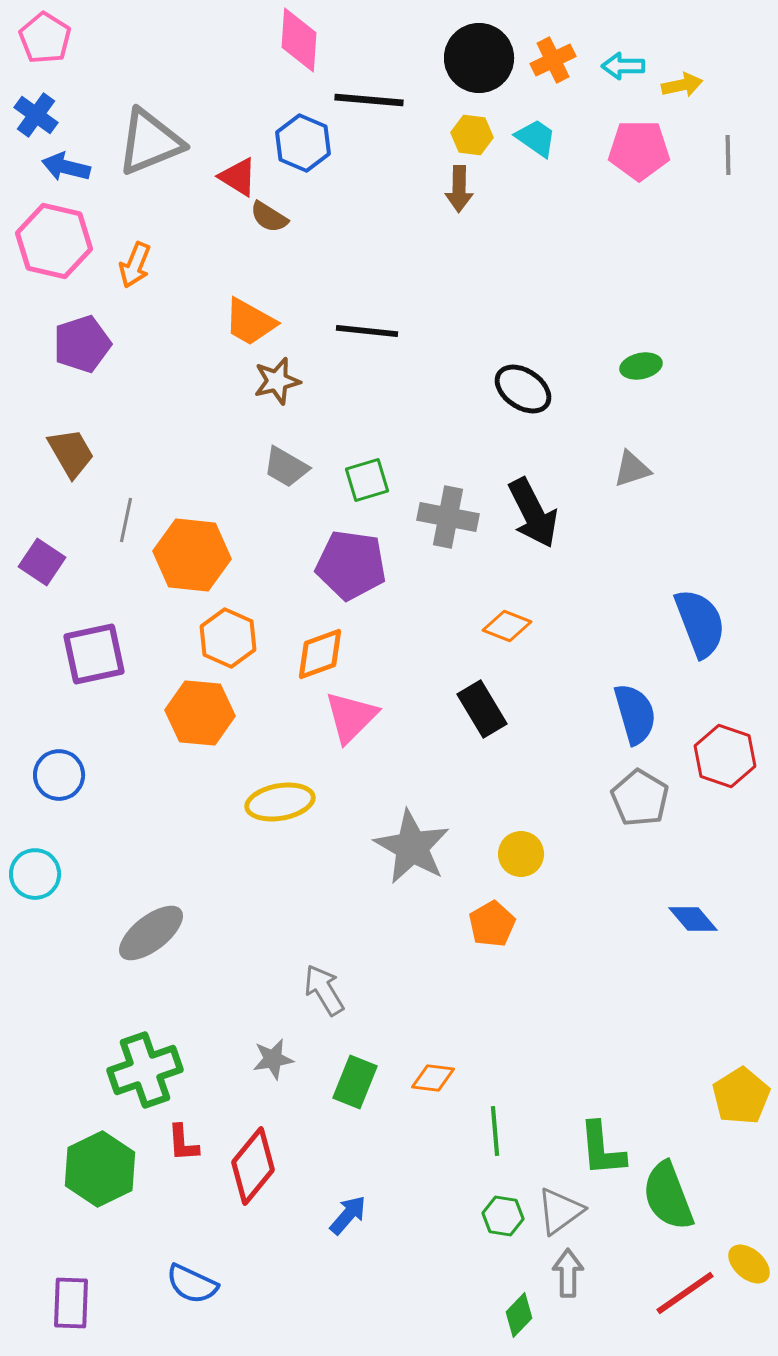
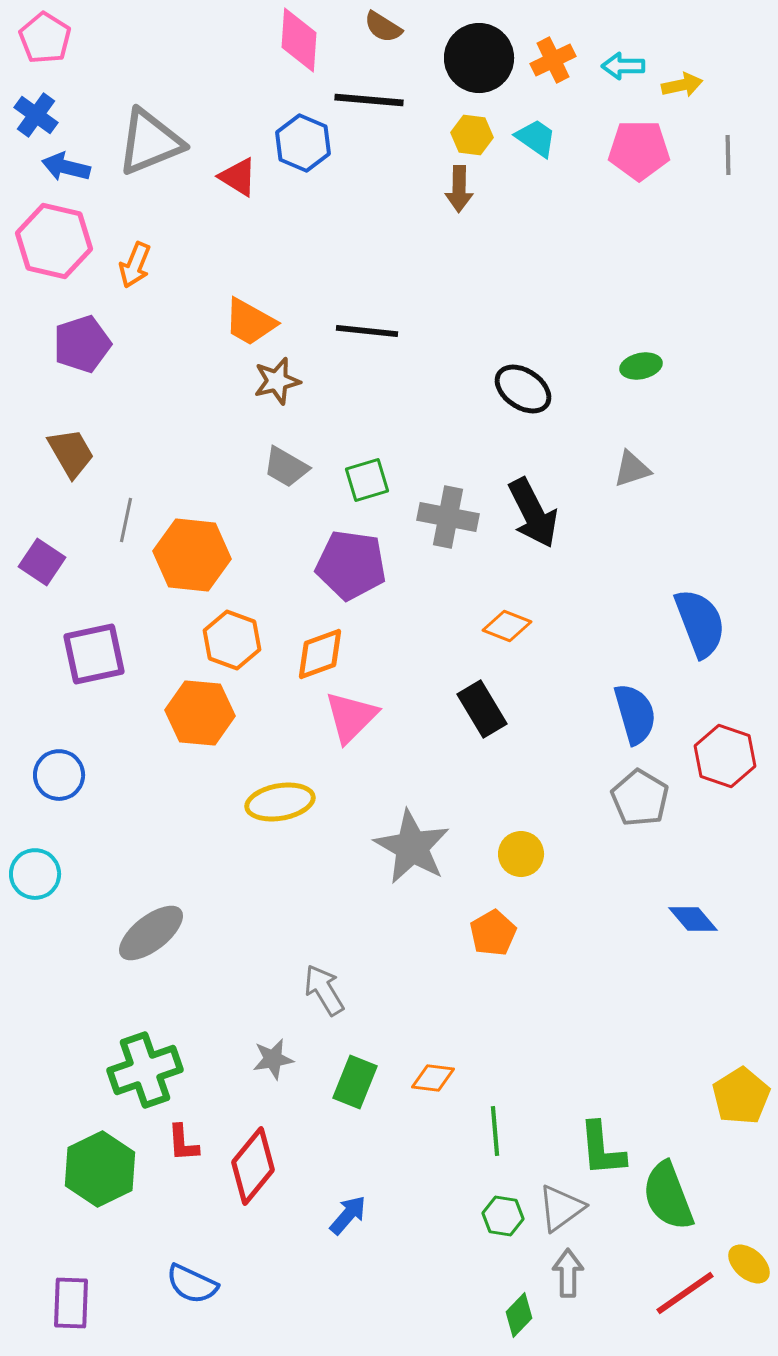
brown semicircle at (269, 217): moved 114 px right, 190 px up
orange hexagon at (228, 638): moved 4 px right, 2 px down; rotated 4 degrees counterclockwise
orange pentagon at (492, 924): moved 1 px right, 9 px down
gray triangle at (560, 1211): moved 1 px right, 3 px up
